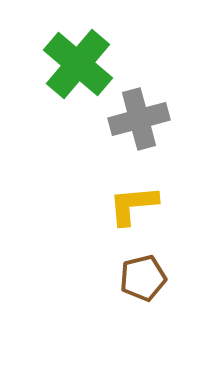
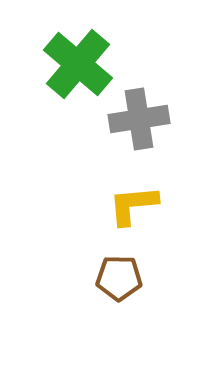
gray cross: rotated 6 degrees clockwise
brown pentagon: moved 24 px left; rotated 15 degrees clockwise
